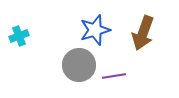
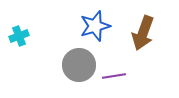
blue star: moved 4 px up
